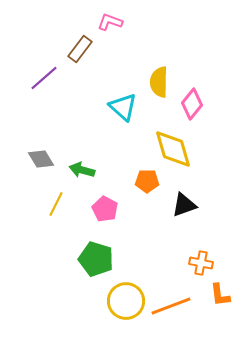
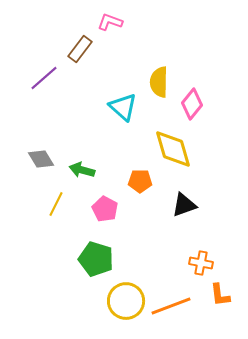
orange pentagon: moved 7 px left
